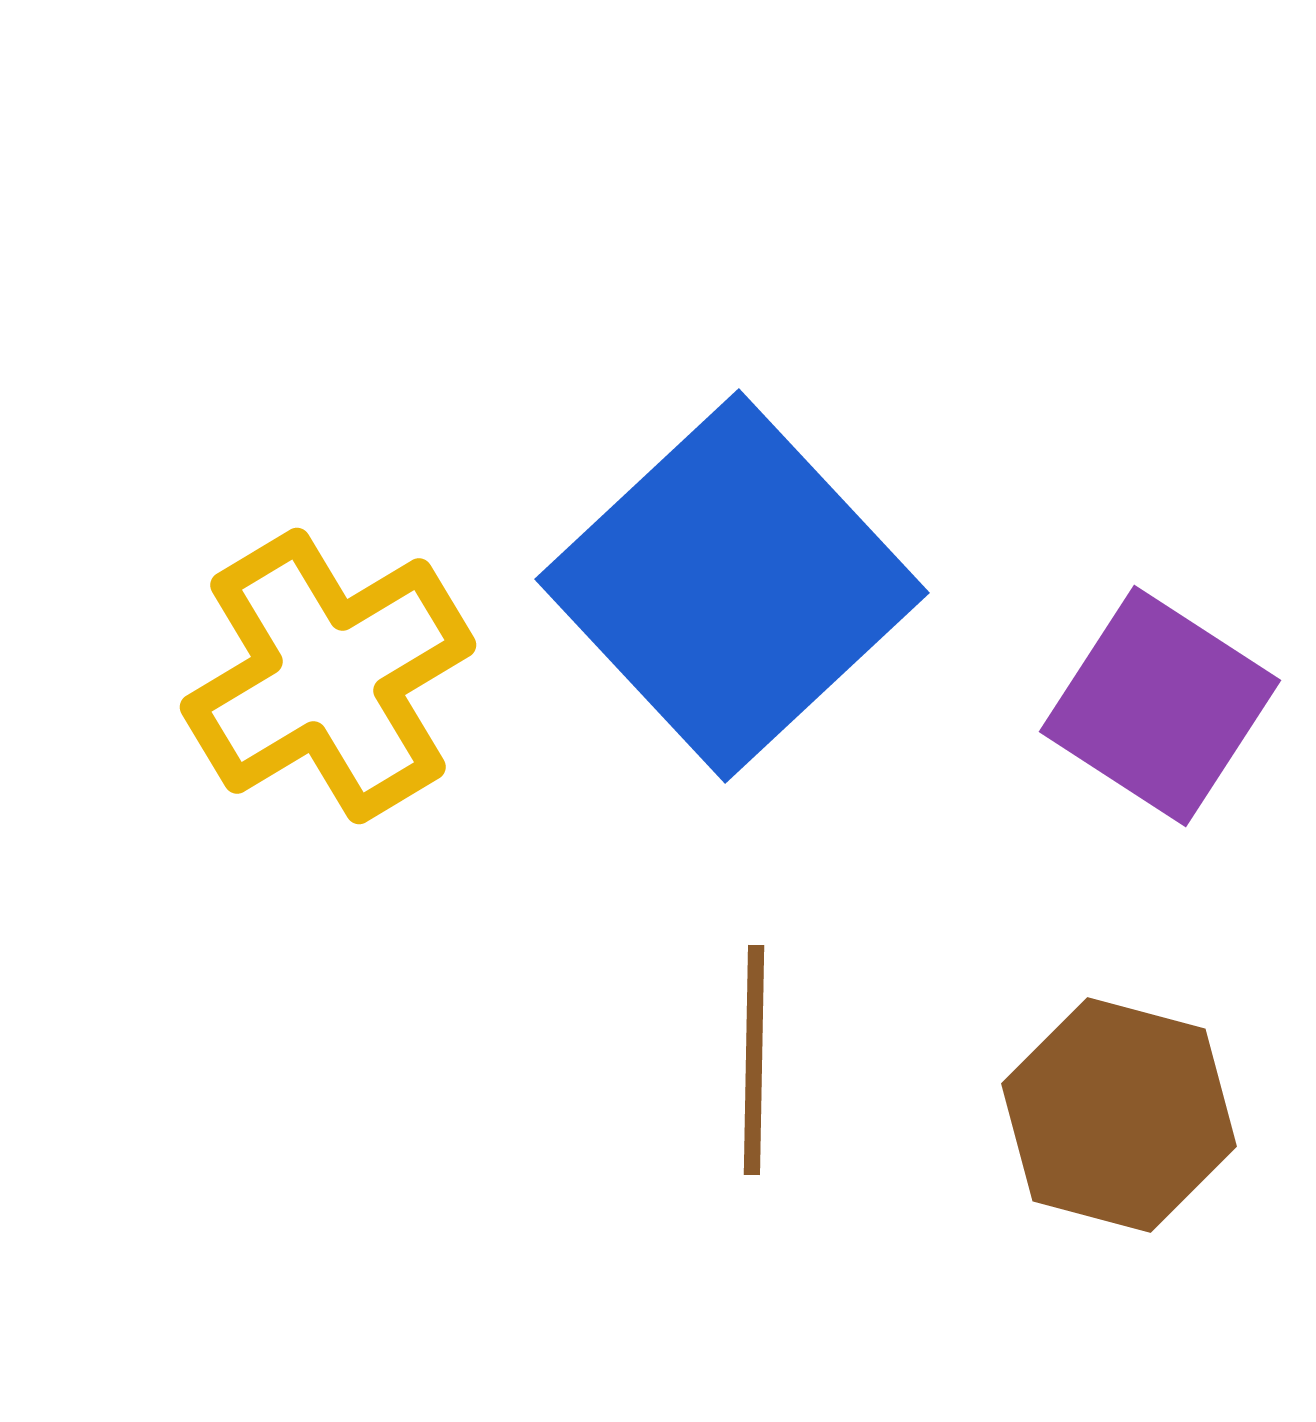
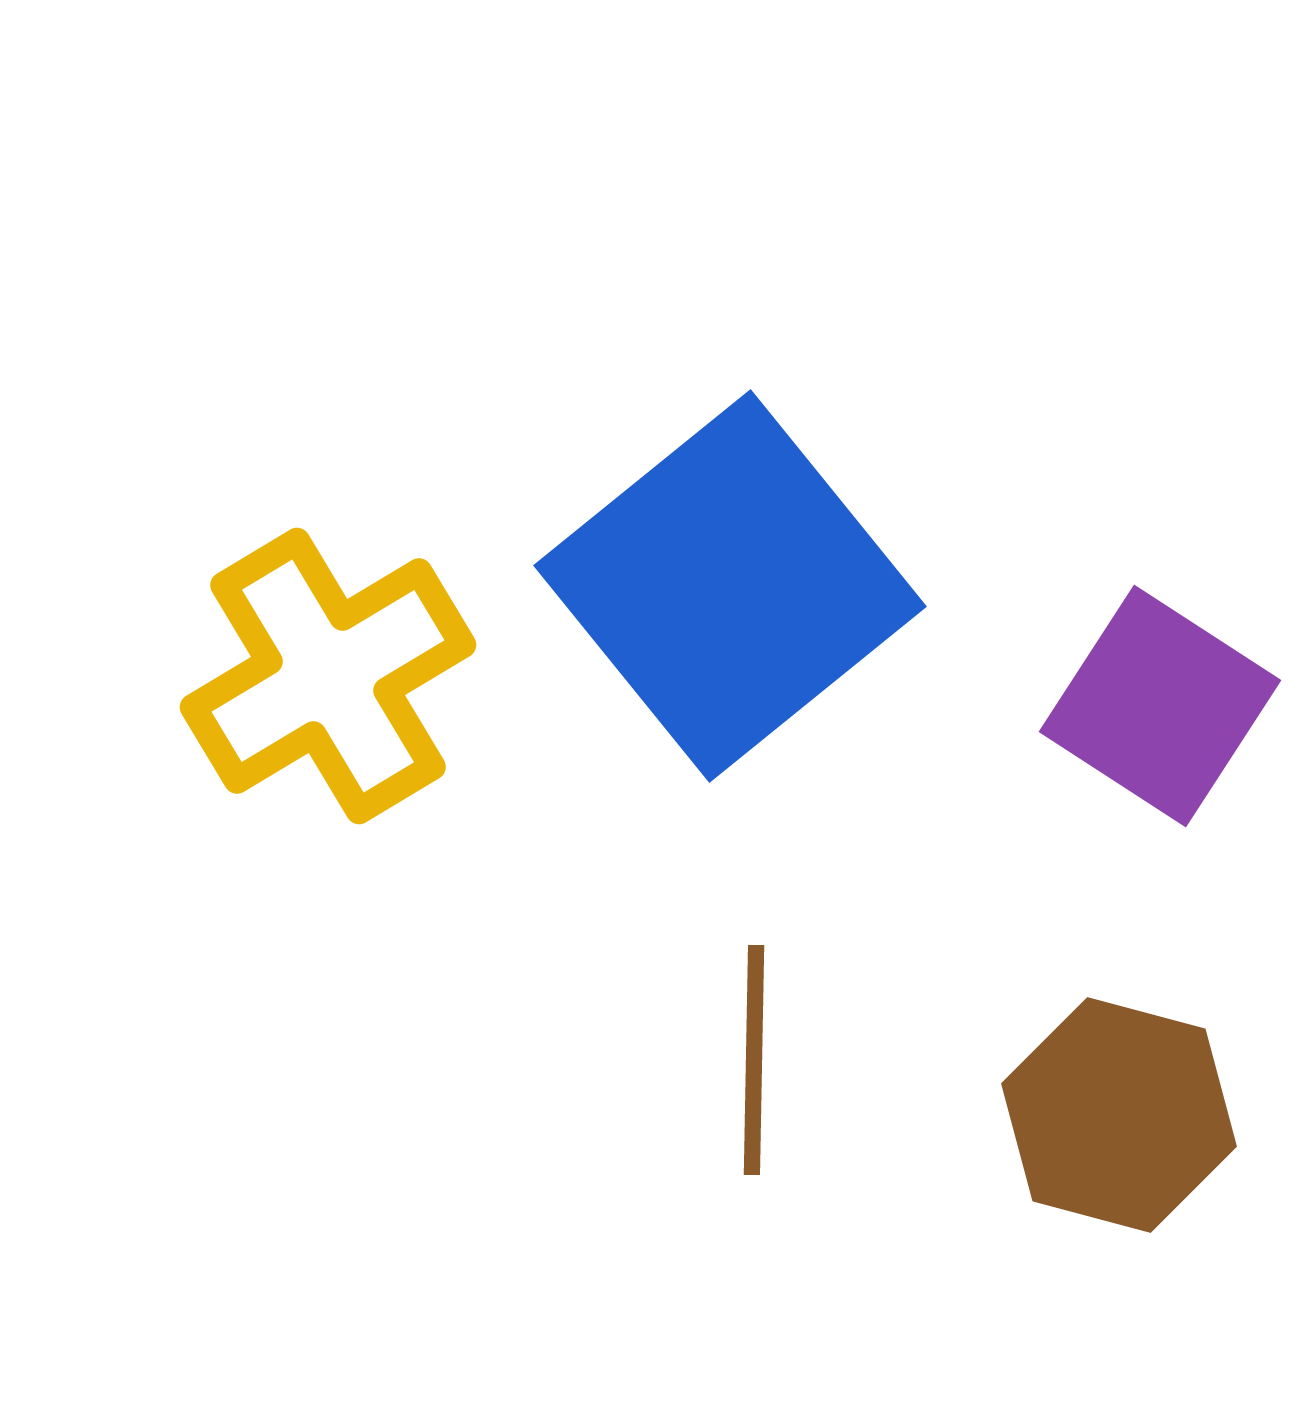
blue square: moved 2 px left; rotated 4 degrees clockwise
